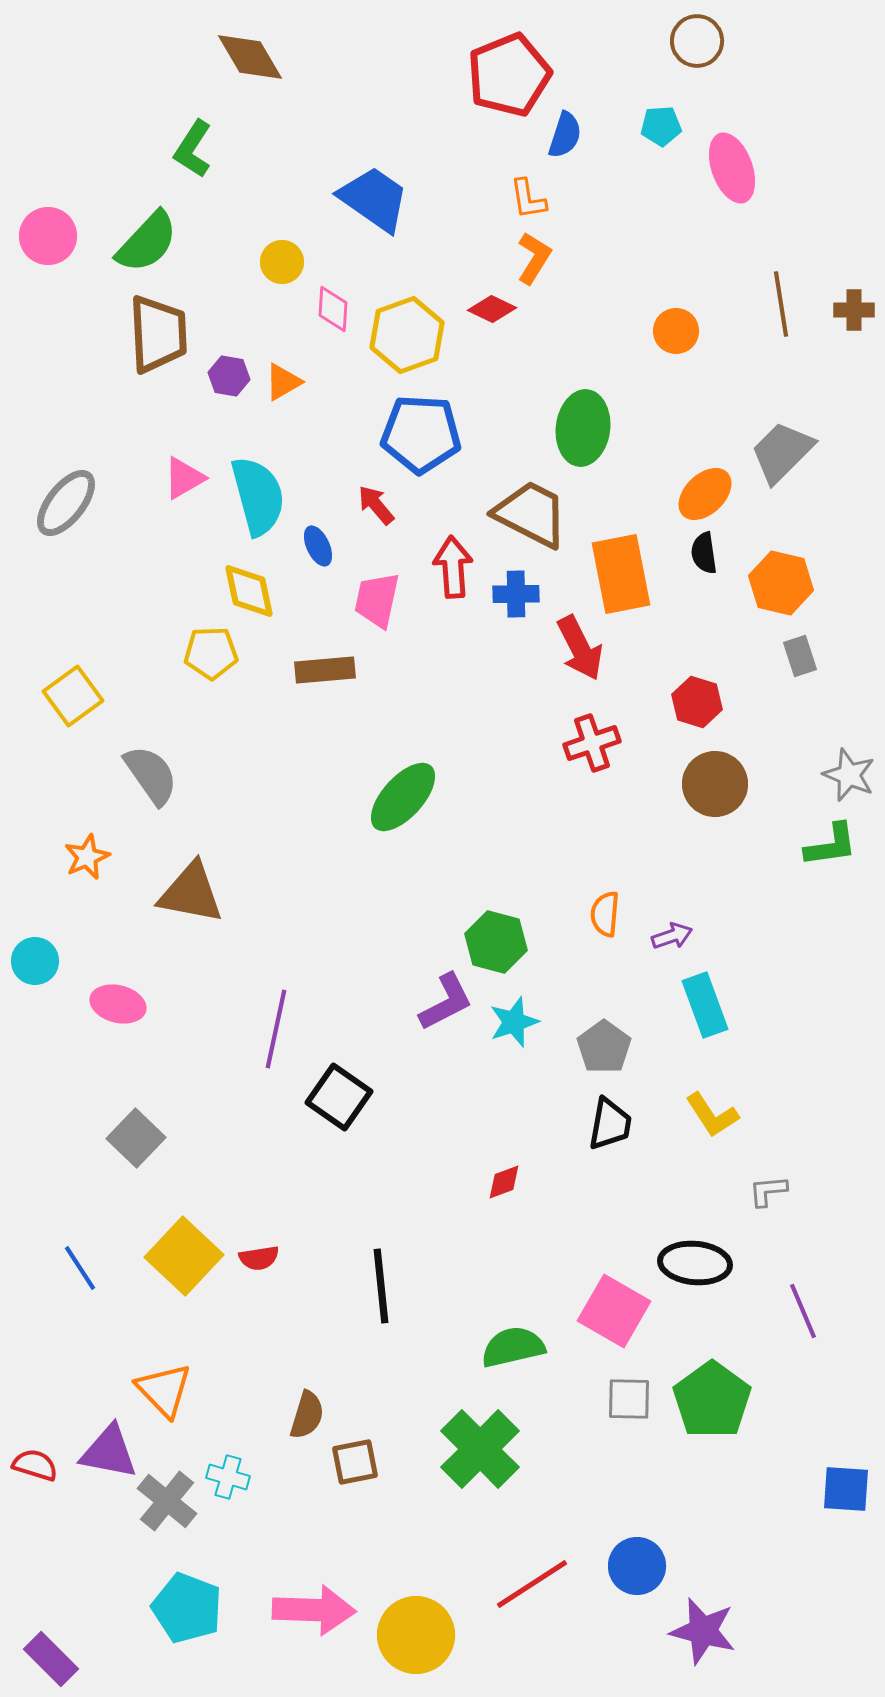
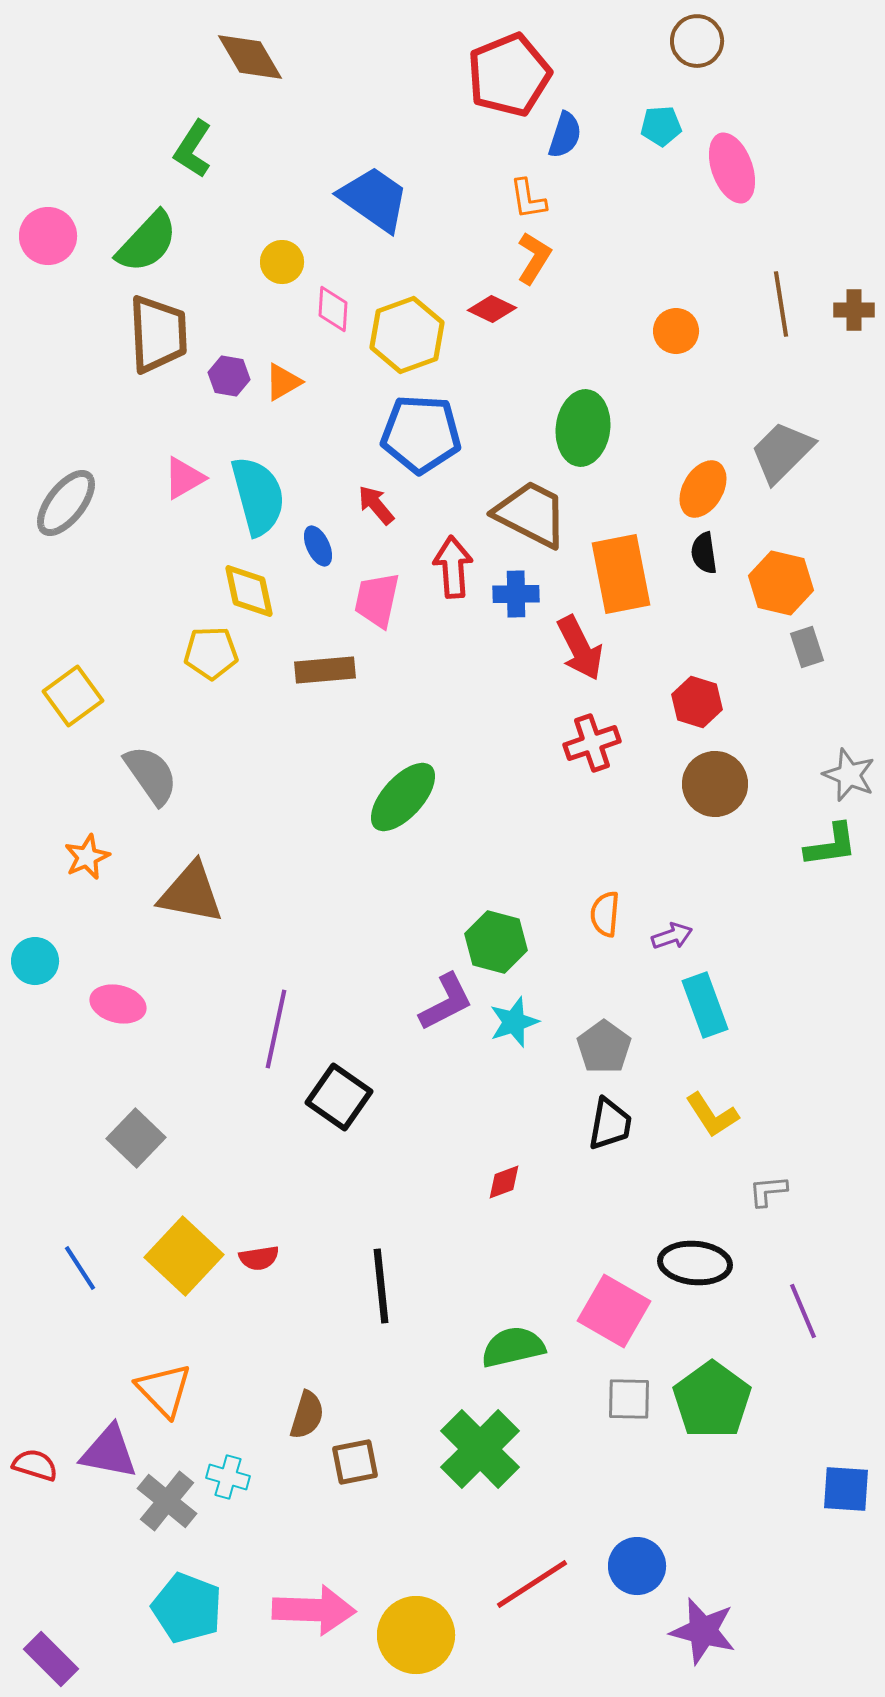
orange ellipse at (705, 494): moved 2 px left, 5 px up; rotated 16 degrees counterclockwise
gray rectangle at (800, 656): moved 7 px right, 9 px up
